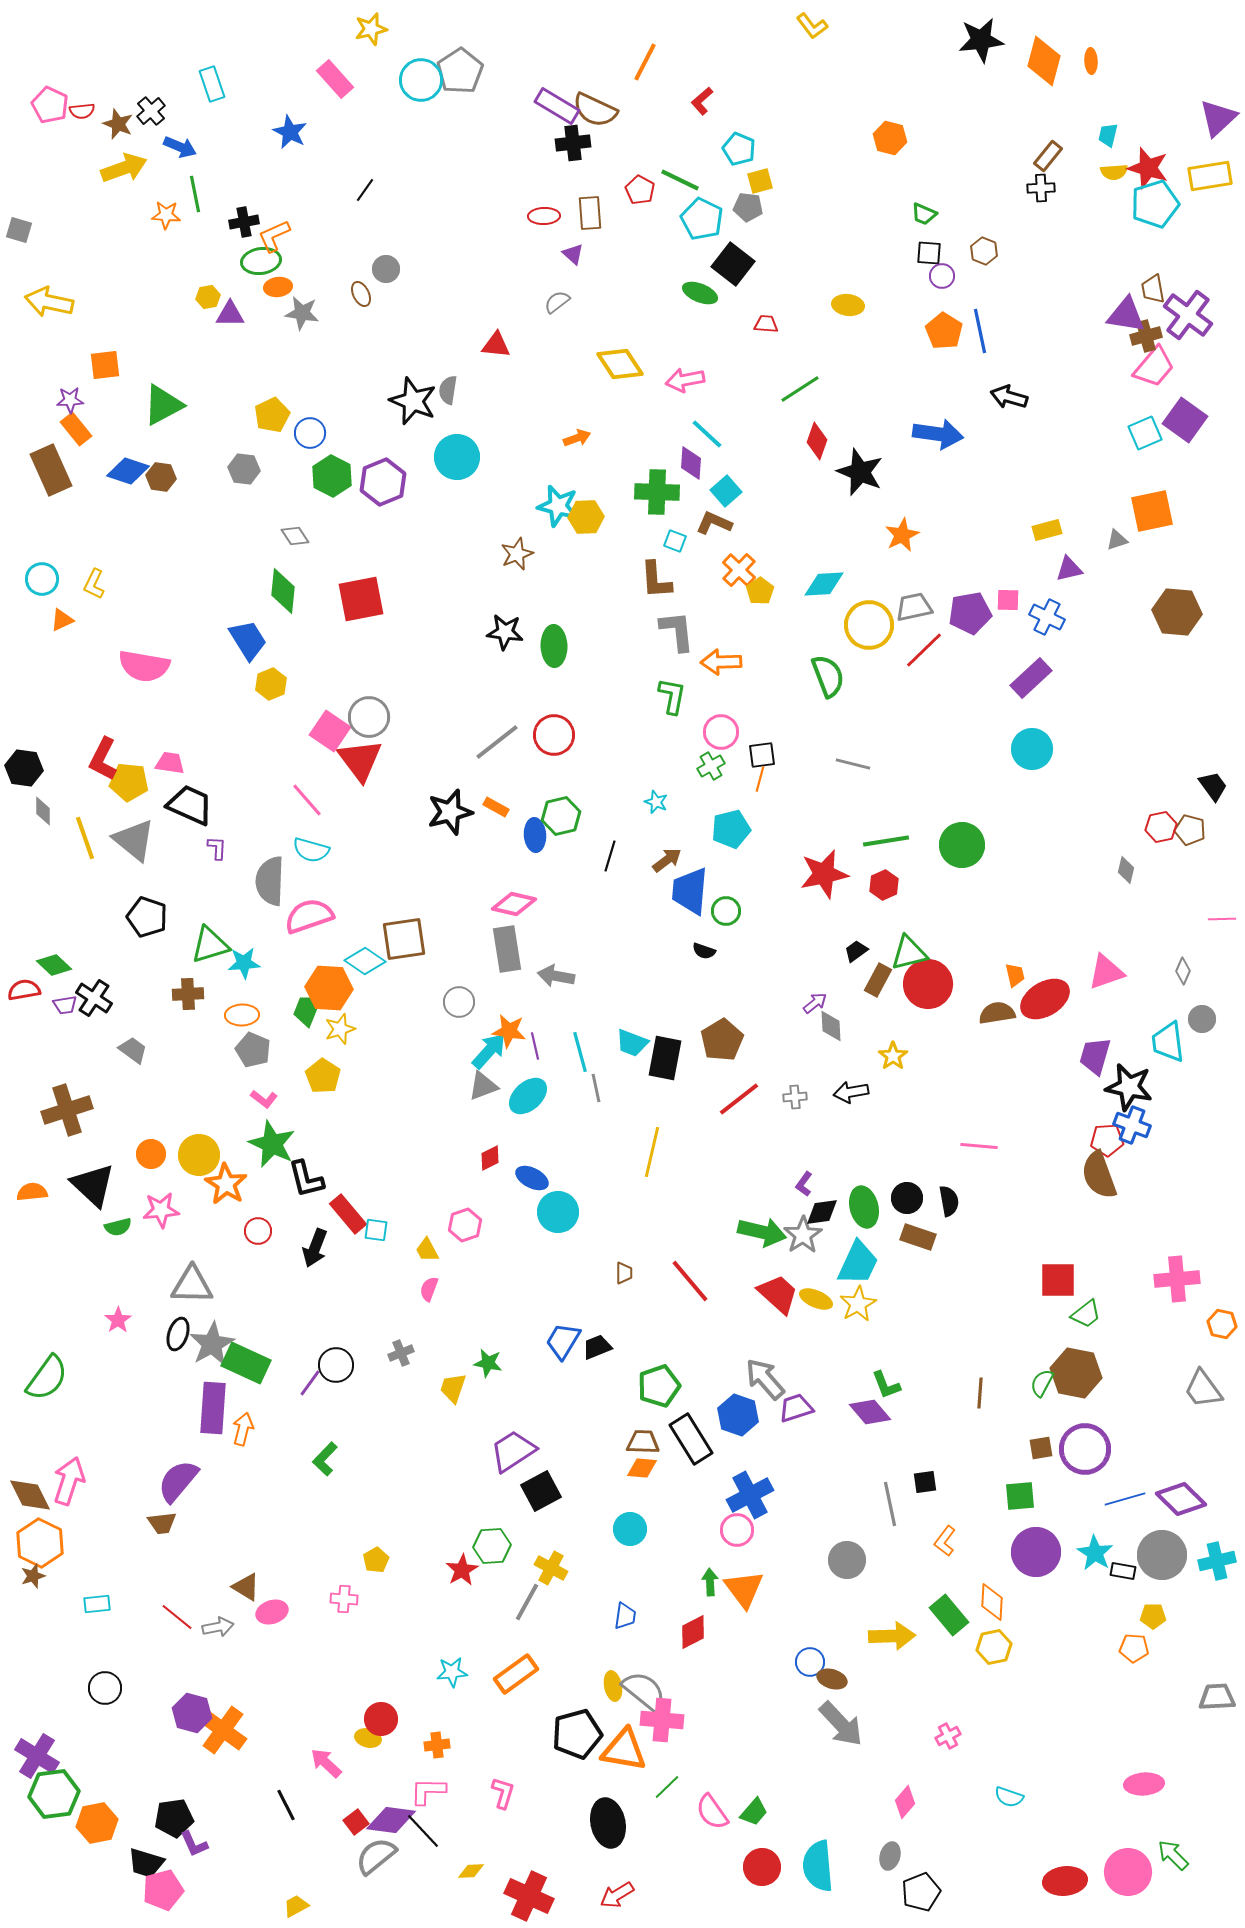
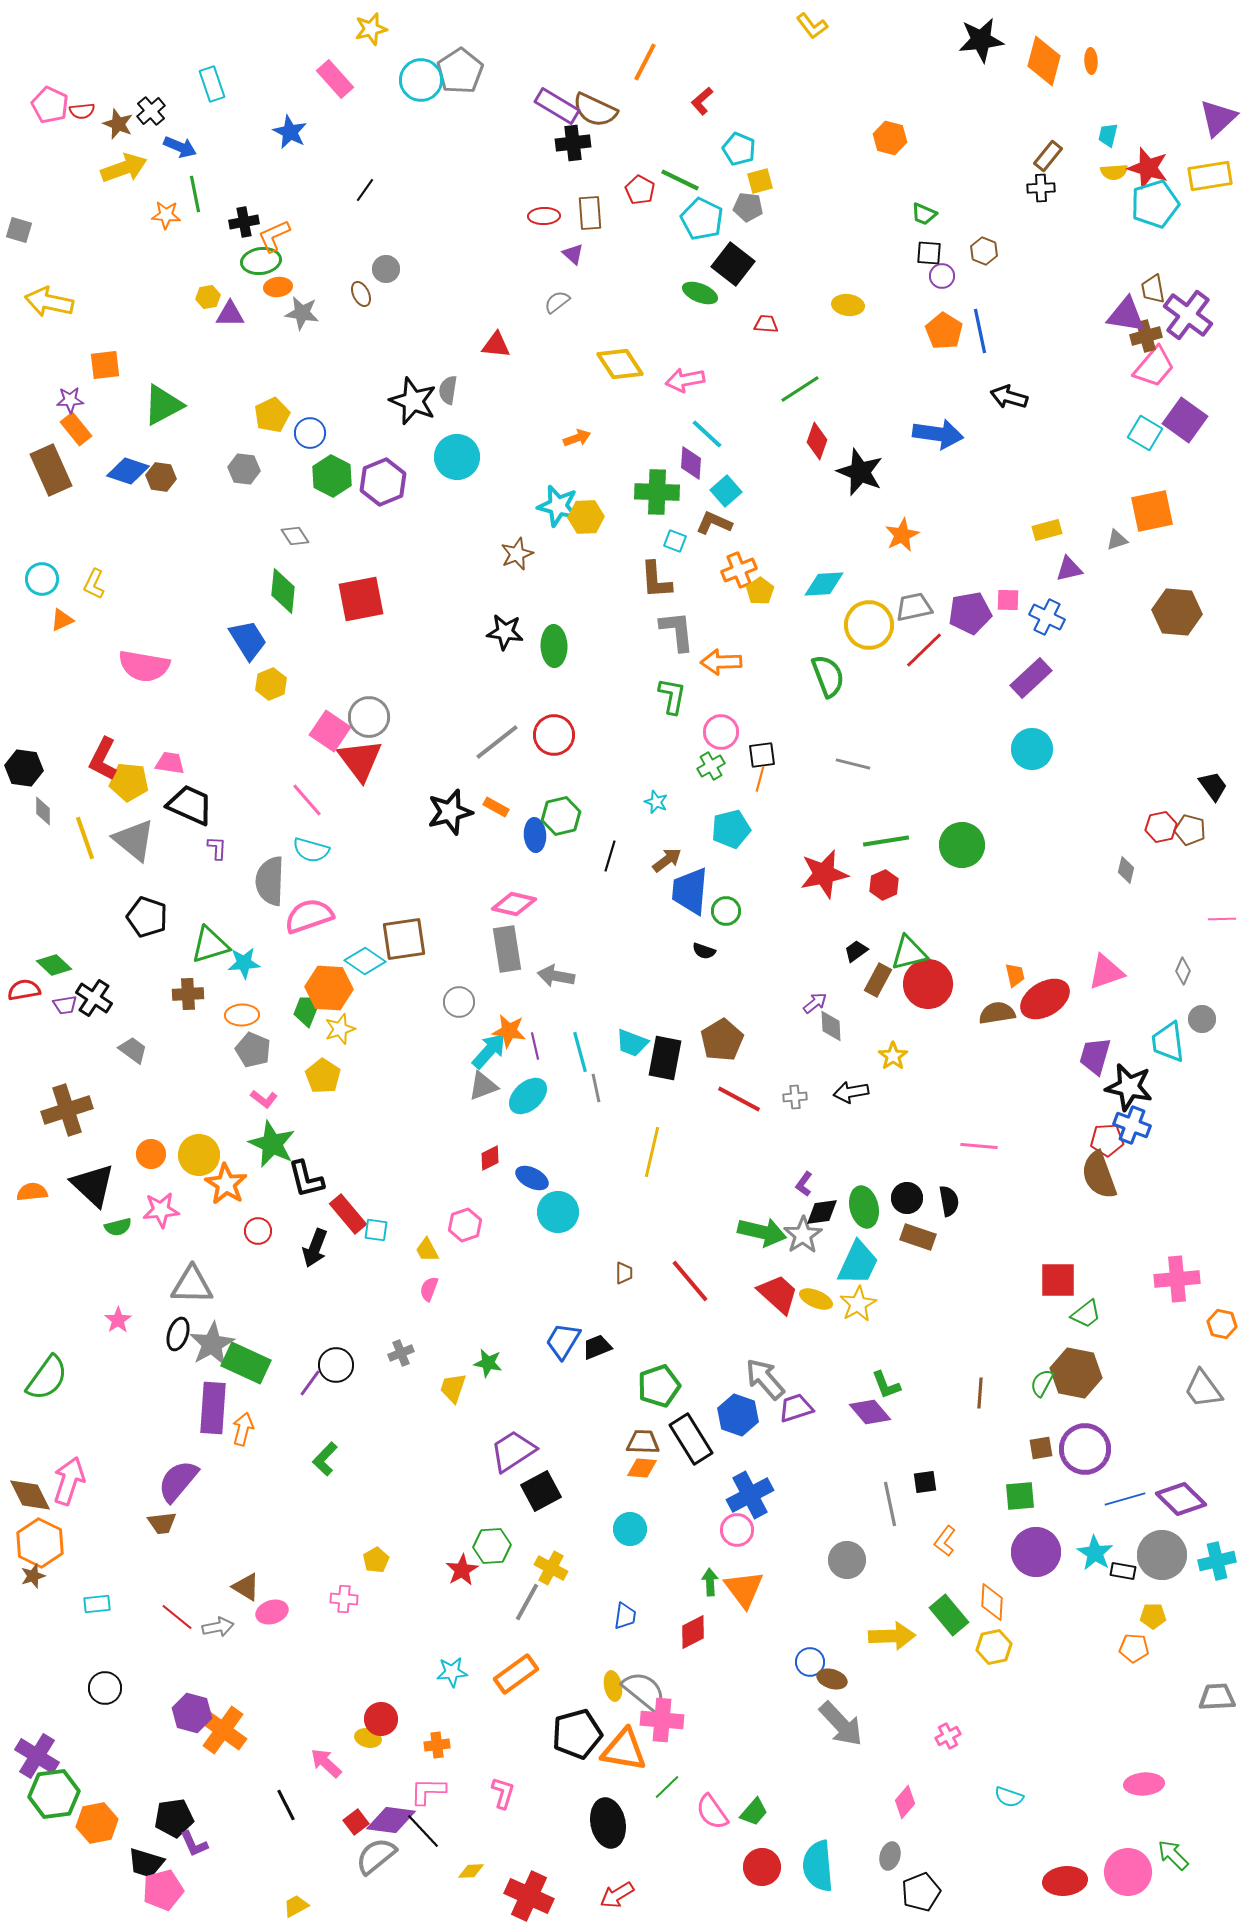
cyan square at (1145, 433): rotated 36 degrees counterclockwise
orange cross at (739, 570): rotated 24 degrees clockwise
red line at (739, 1099): rotated 66 degrees clockwise
